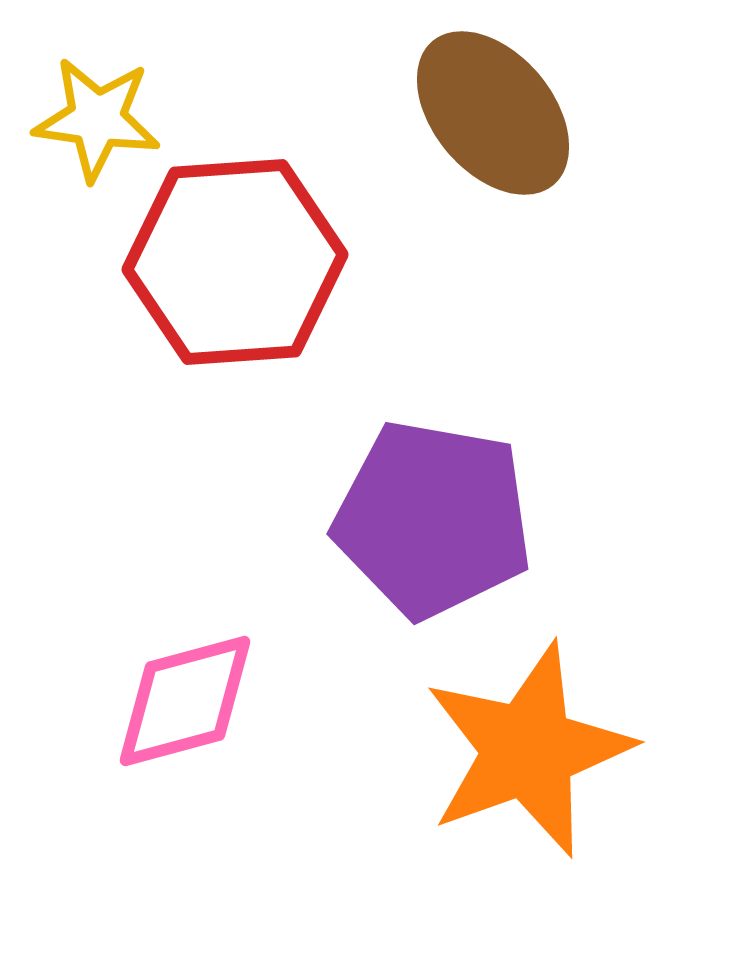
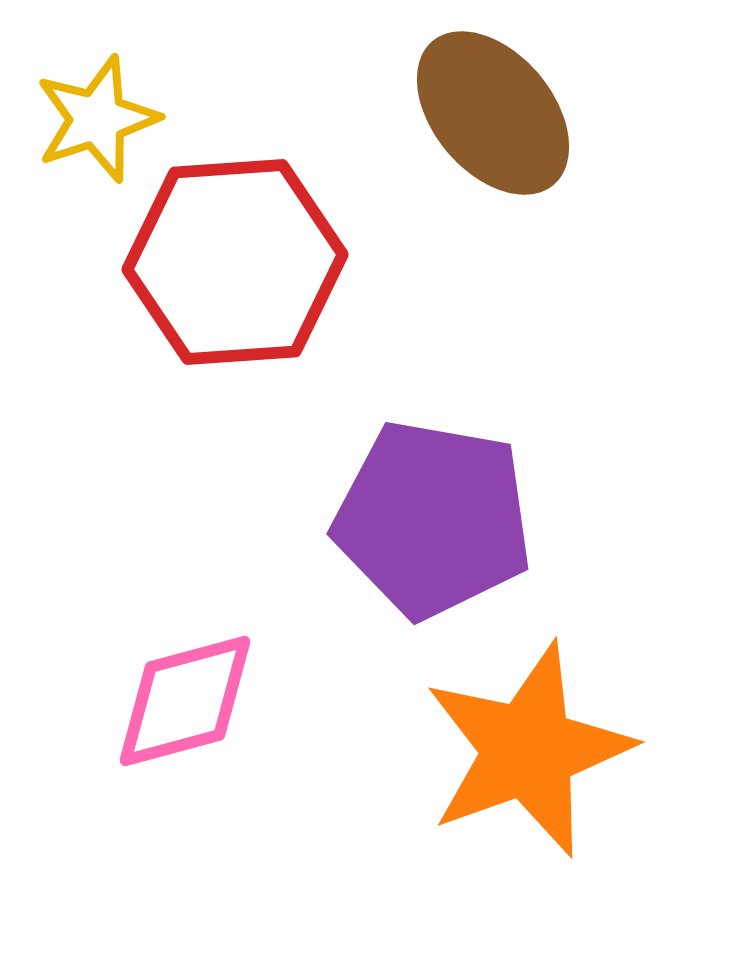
yellow star: rotated 26 degrees counterclockwise
